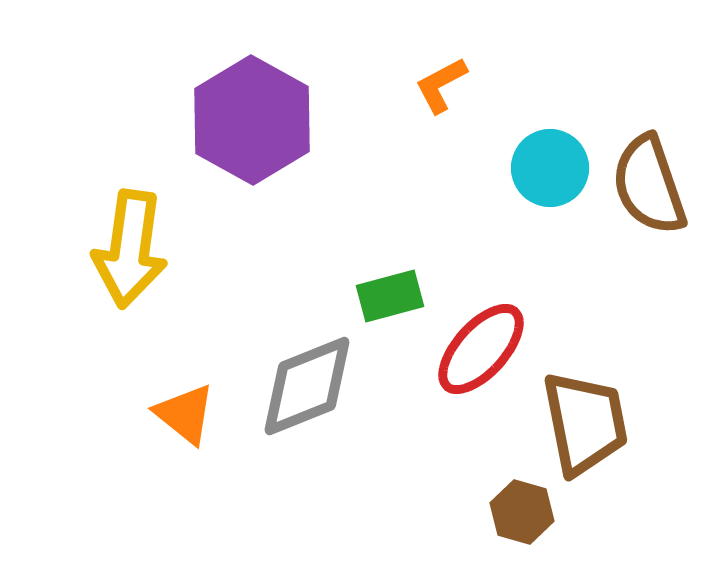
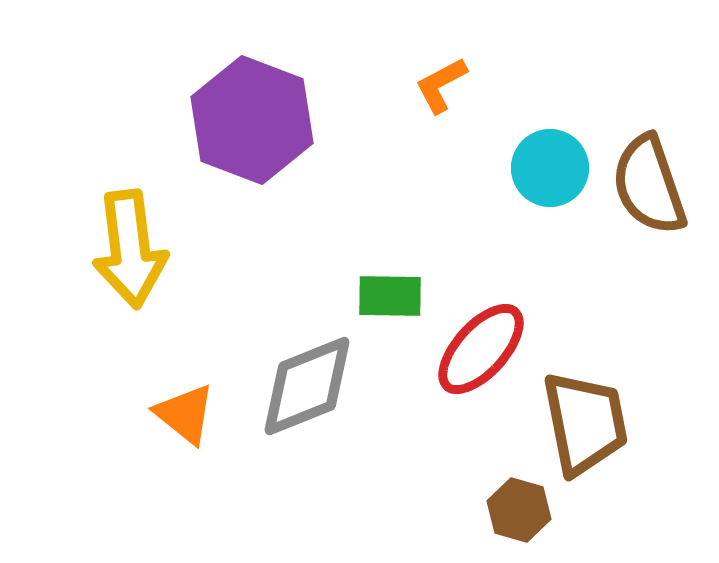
purple hexagon: rotated 8 degrees counterclockwise
yellow arrow: rotated 15 degrees counterclockwise
green rectangle: rotated 16 degrees clockwise
brown hexagon: moved 3 px left, 2 px up
